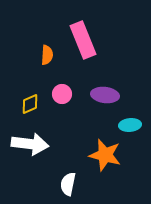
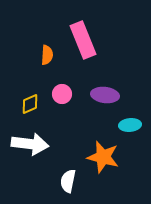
orange star: moved 2 px left, 2 px down
white semicircle: moved 3 px up
